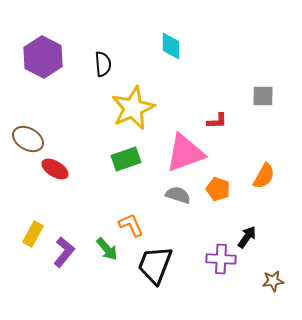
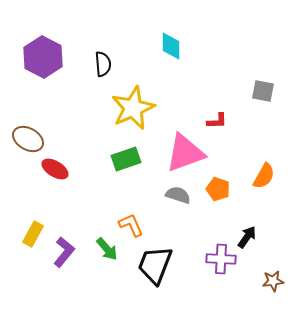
gray square: moved 5 px up; rotated 10 degrees clockwise
